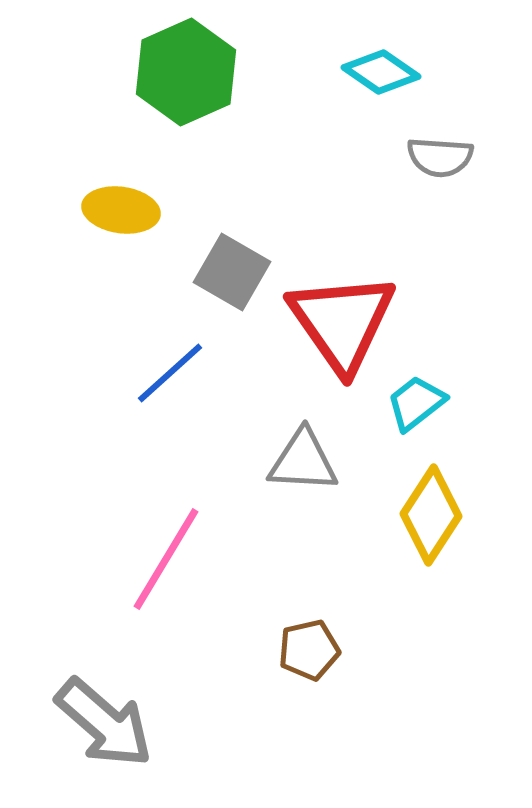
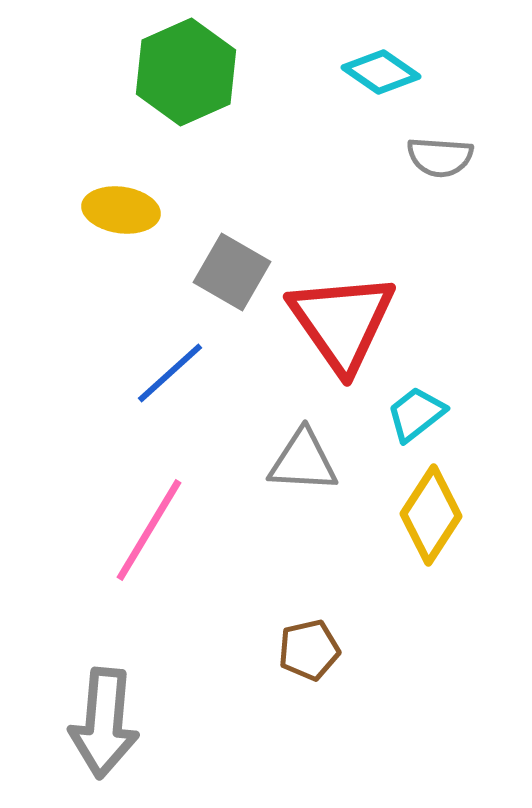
cyan trapezoid: moved 11 px down
pink line: moved 17 px left, 29 px up
gray arrow: rotated 54 degrees clockwise
